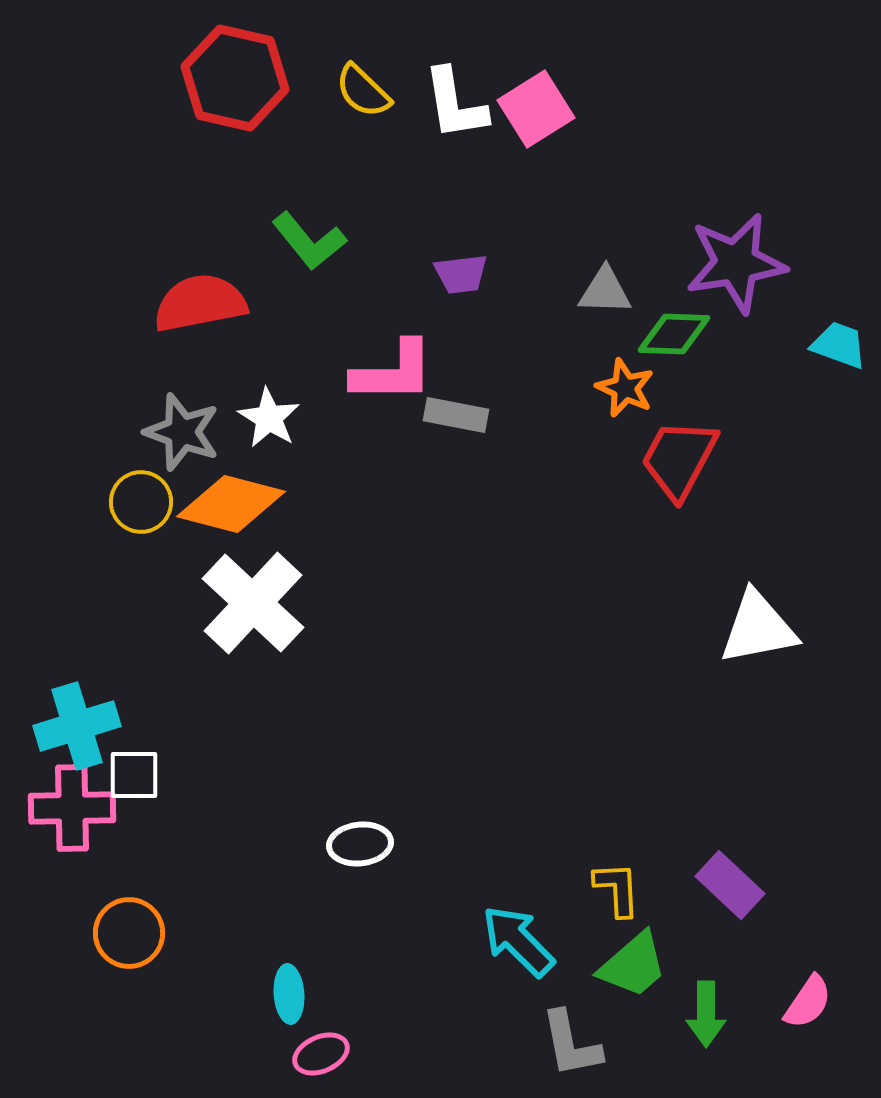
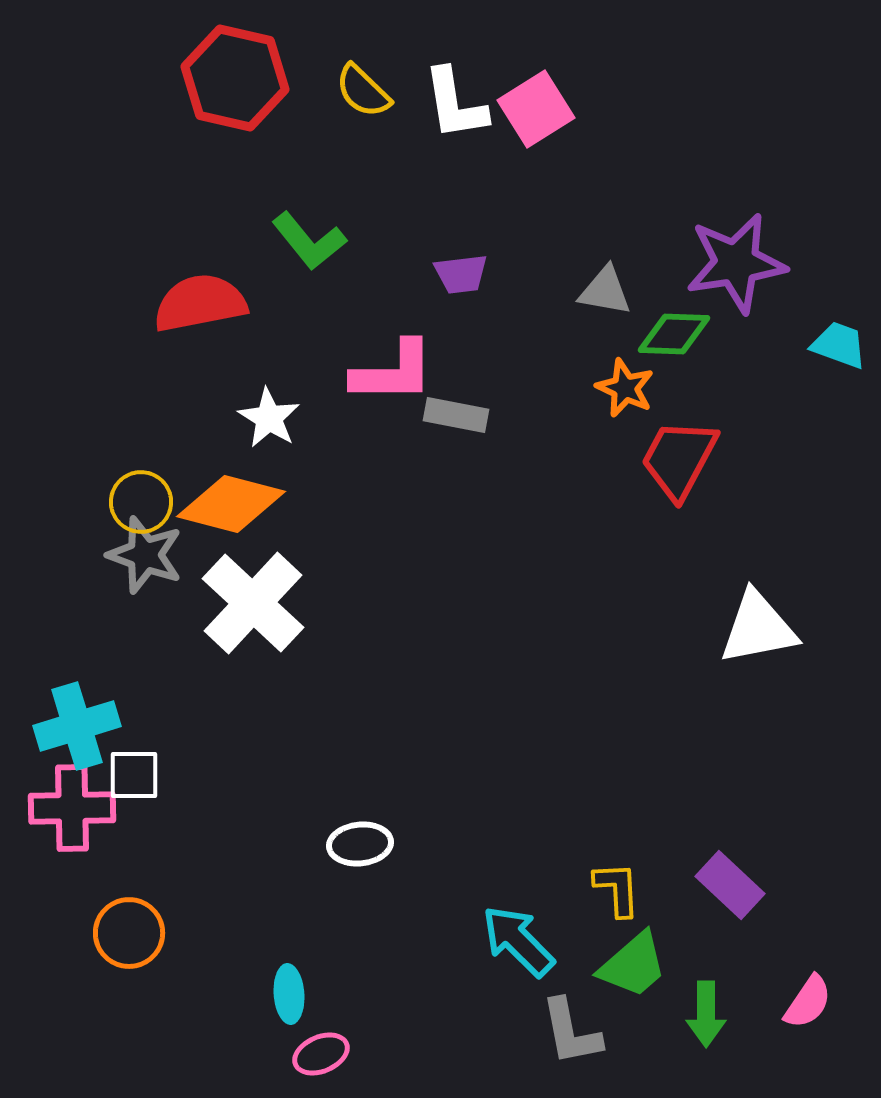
gray triangle: rotated 8 degrees clockwise
gray star: moved 37 px left, 123 px down
gray L-shape: moved 12 px up
